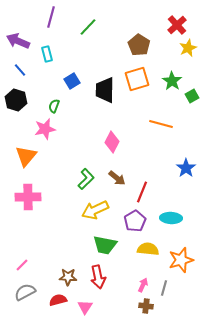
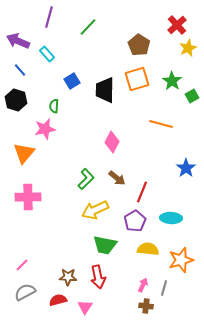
purple line: moved 2 px left
cyan rectangle: rotated 28 degrees counterclockwise
green semicircle: rotated 16 degrees counterclockwise
orange triangle: moved 2 px left, 3 px up
